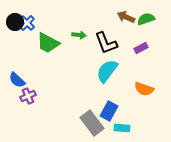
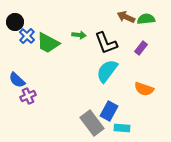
green semicircle: rotated 12 degrees clockwise
blue cross: moved 13 px down
purple rectangle: rotated 24 degrees counterclockwise
